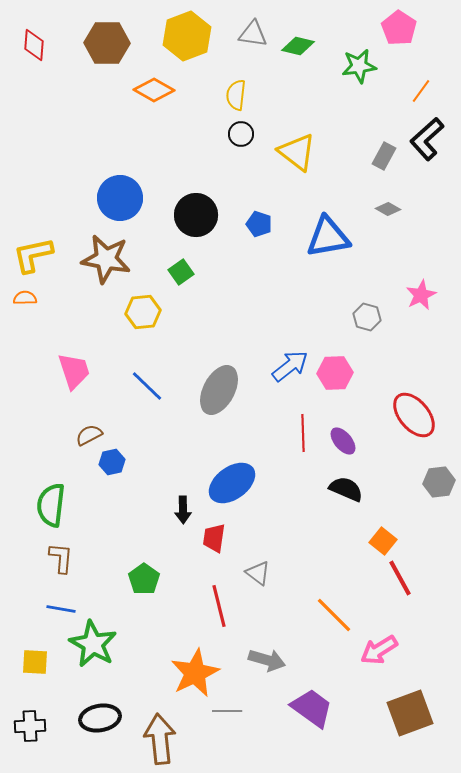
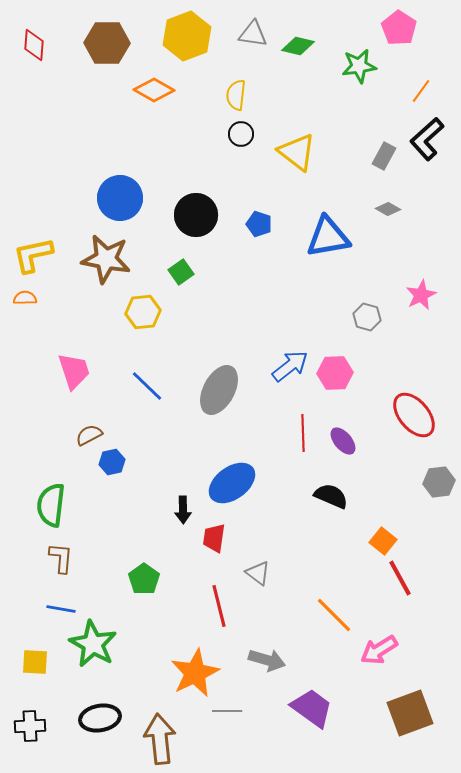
black semicircle at (346, 489): moved 15 px left, 7 px down
